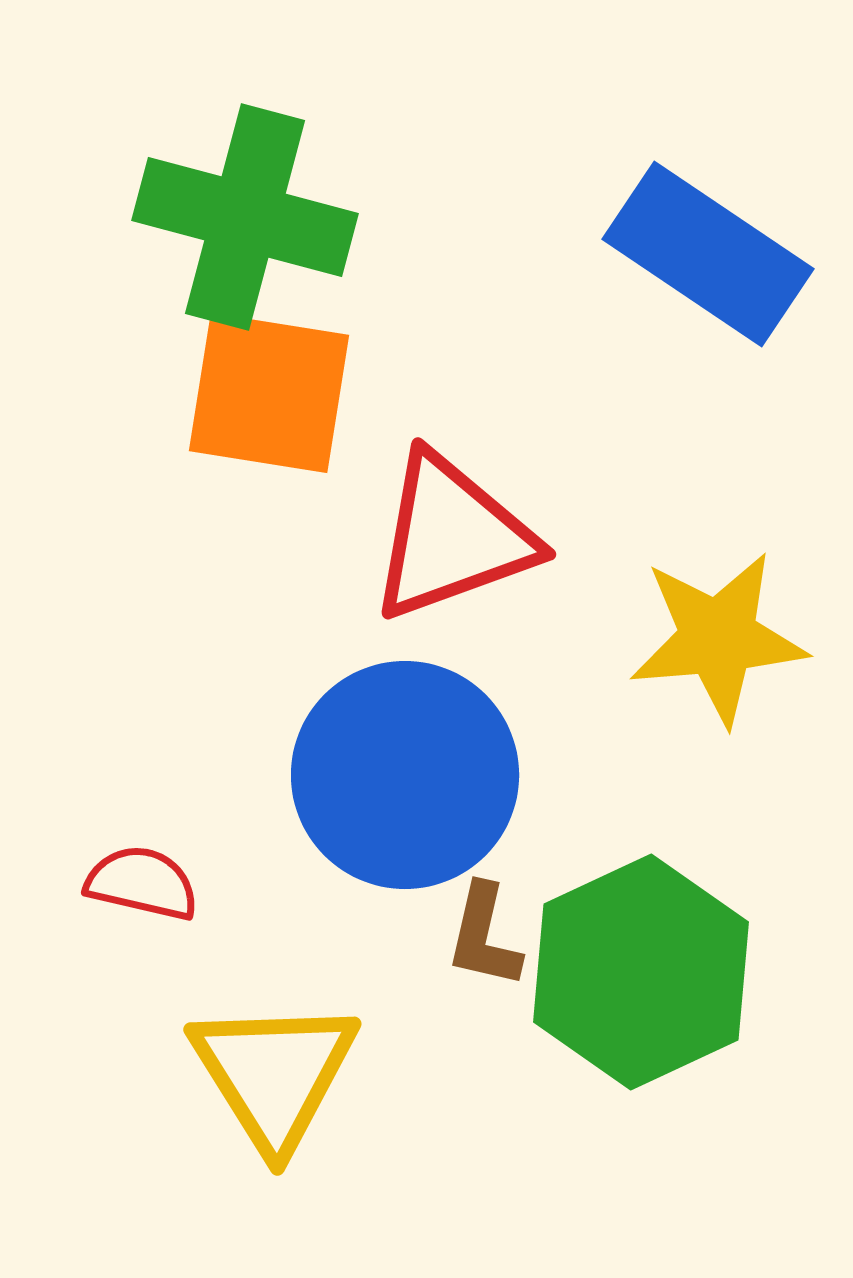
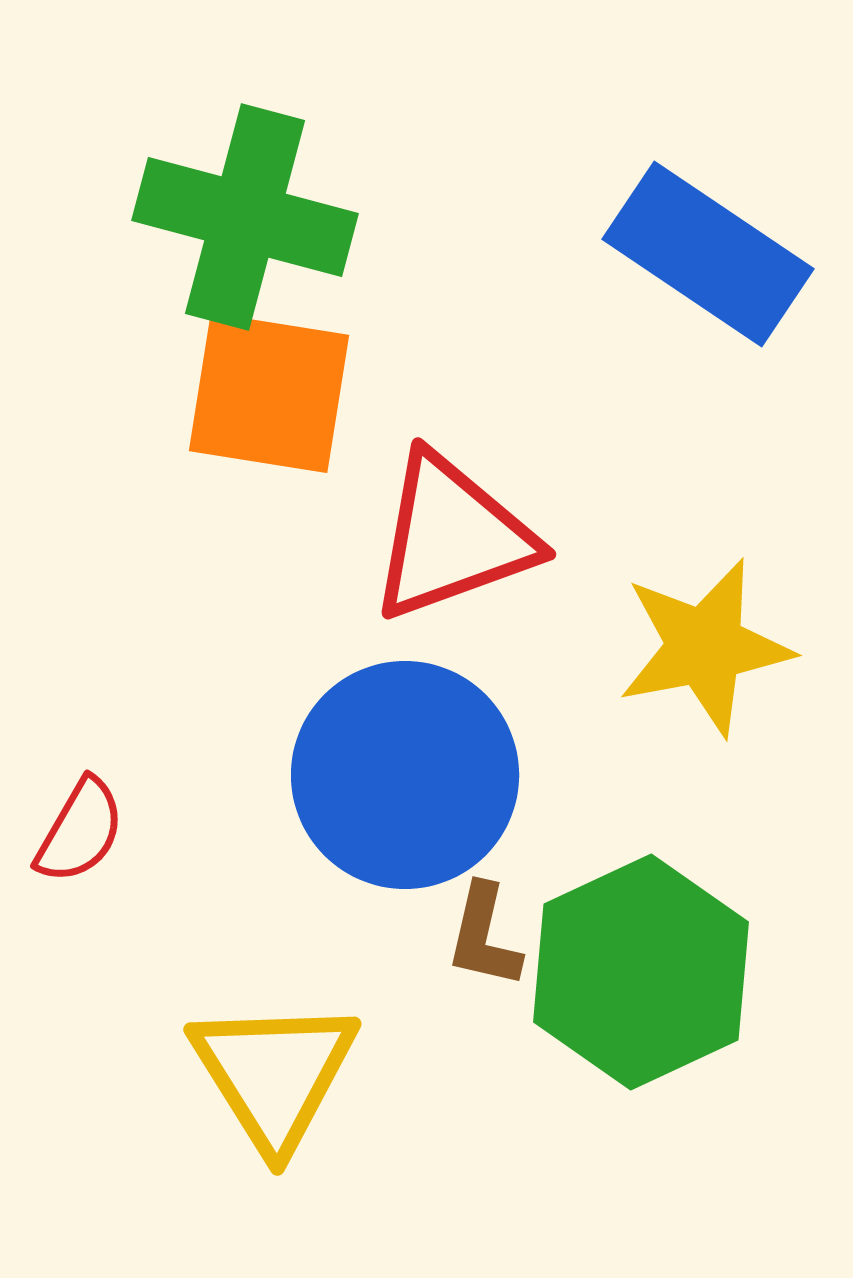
yellow star: moved 13 px left, 9 px down; rotated 6 degrees counterclockwise
red semicircle: moved 62 px left, 52 px up; rotated 107 degrees clockwise
